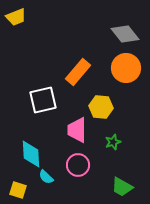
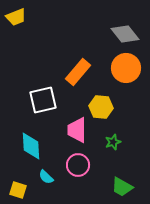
cyan diamond: moved 8 px up
